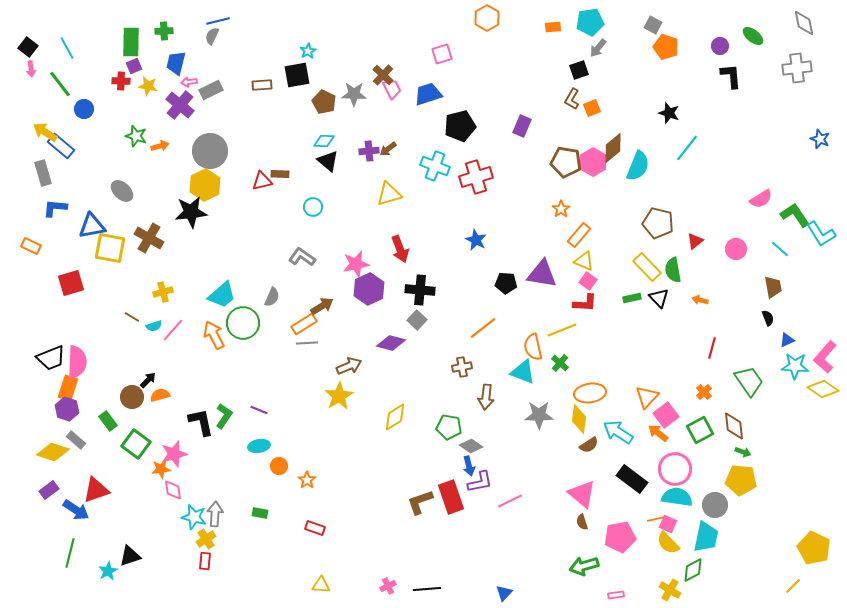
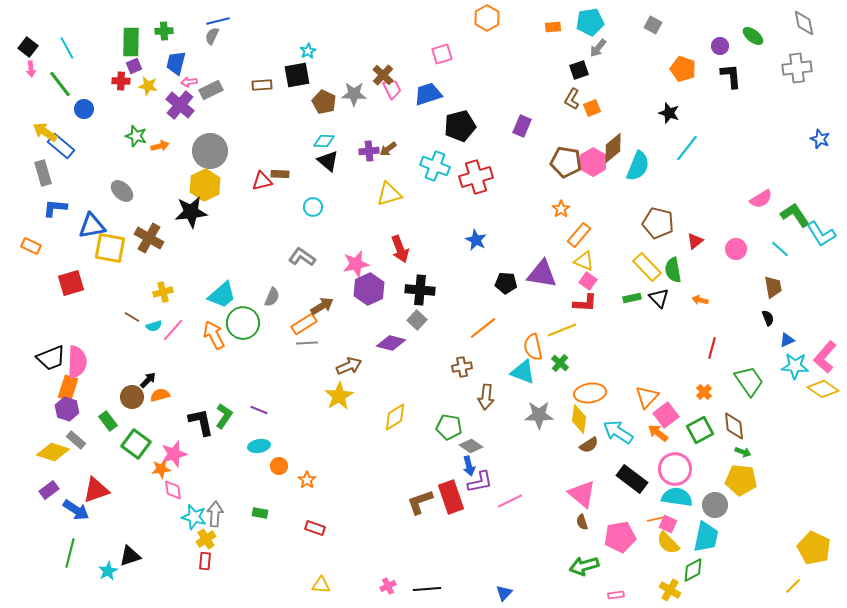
orange pentagon at (666, 47): moved 17 px right, 22 px down
